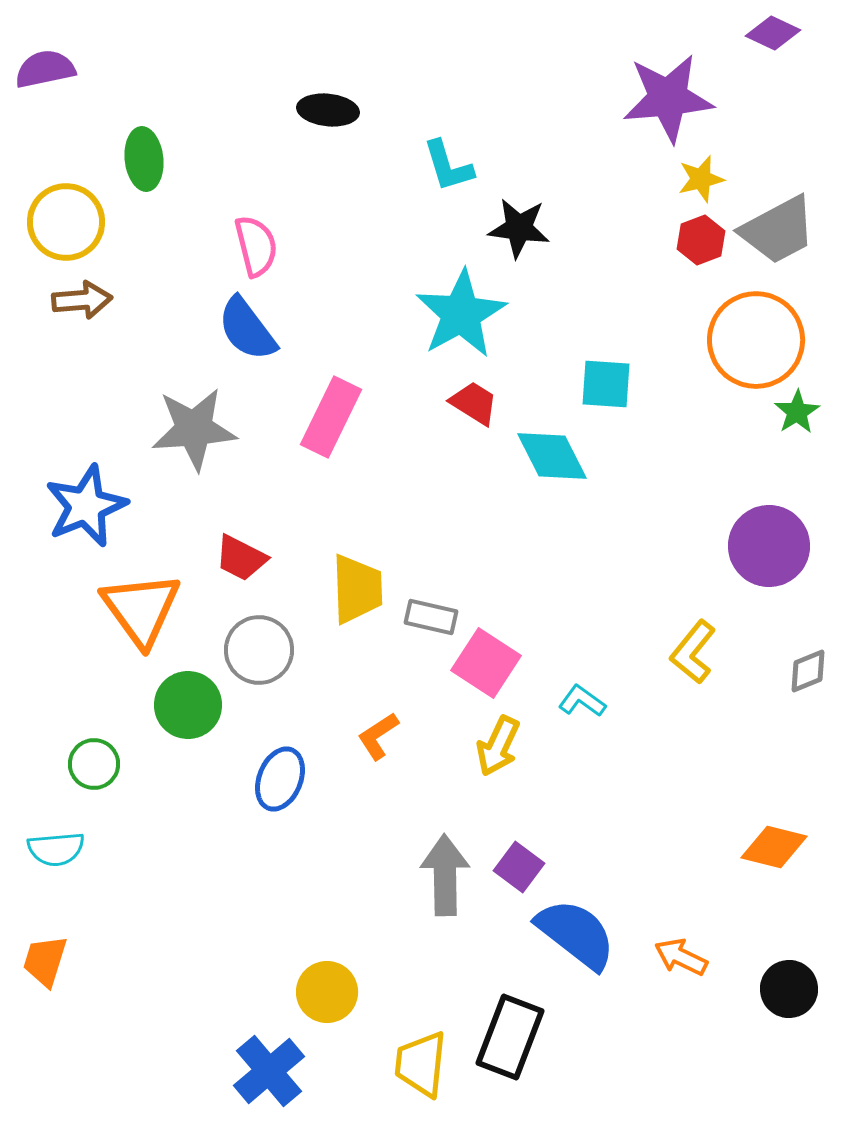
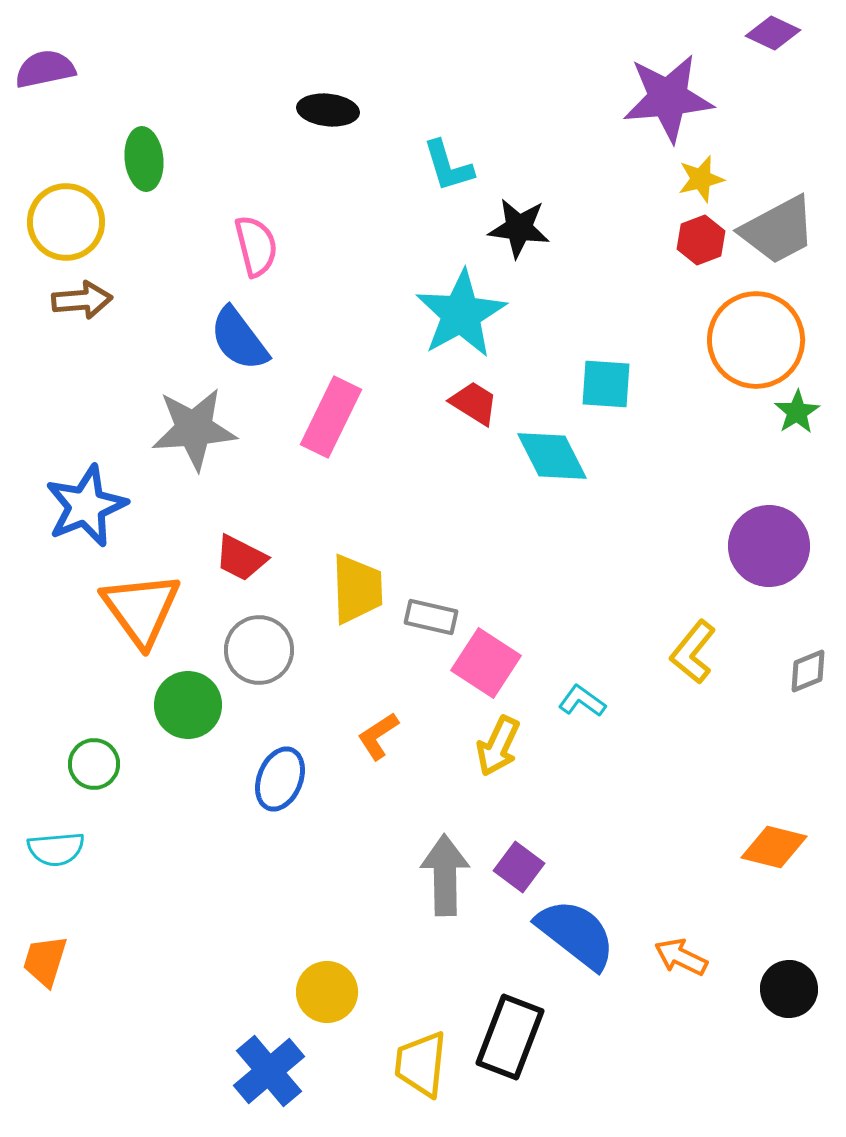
blue semicircle at (247, 329): moved 8 px left, 10 px down
